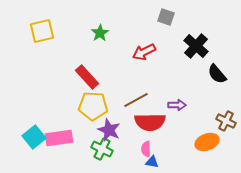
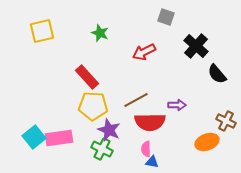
green star: rotated 18 degrees counterclockwise
